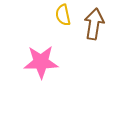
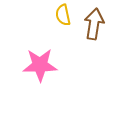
pink star: moved 1 px left, 3 px down
